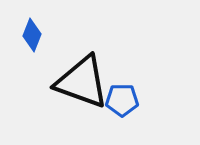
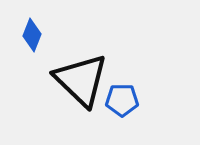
black triangle: moved 1 px left, 2 px up; rotated 24 degrees clockwise
